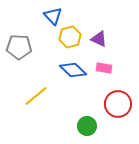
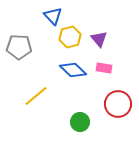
purple triangle: rotated 24 degrees clockwise
green circle: moved 7 px left, 4 px up
